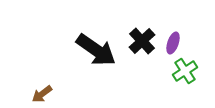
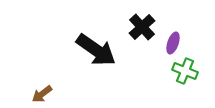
black cross: moved 14 px up
green cross: rotated 35 degrees counterclockwise
